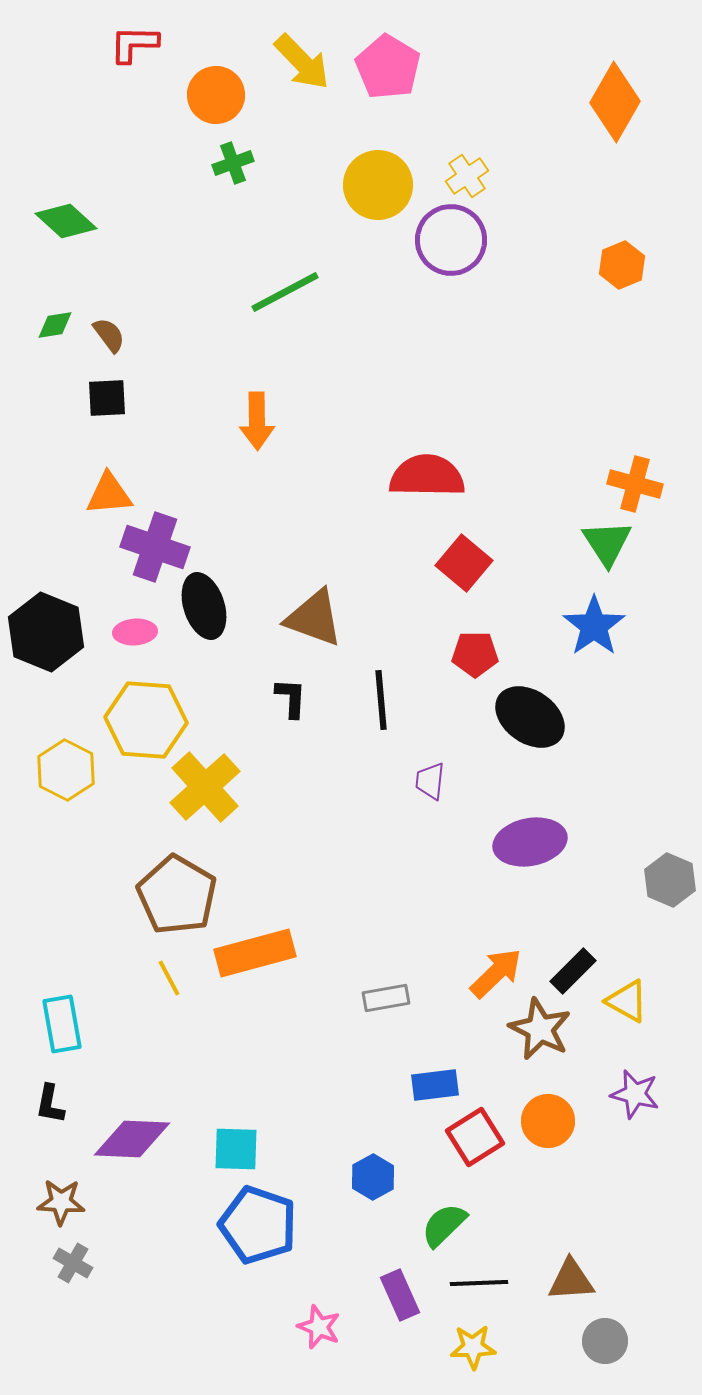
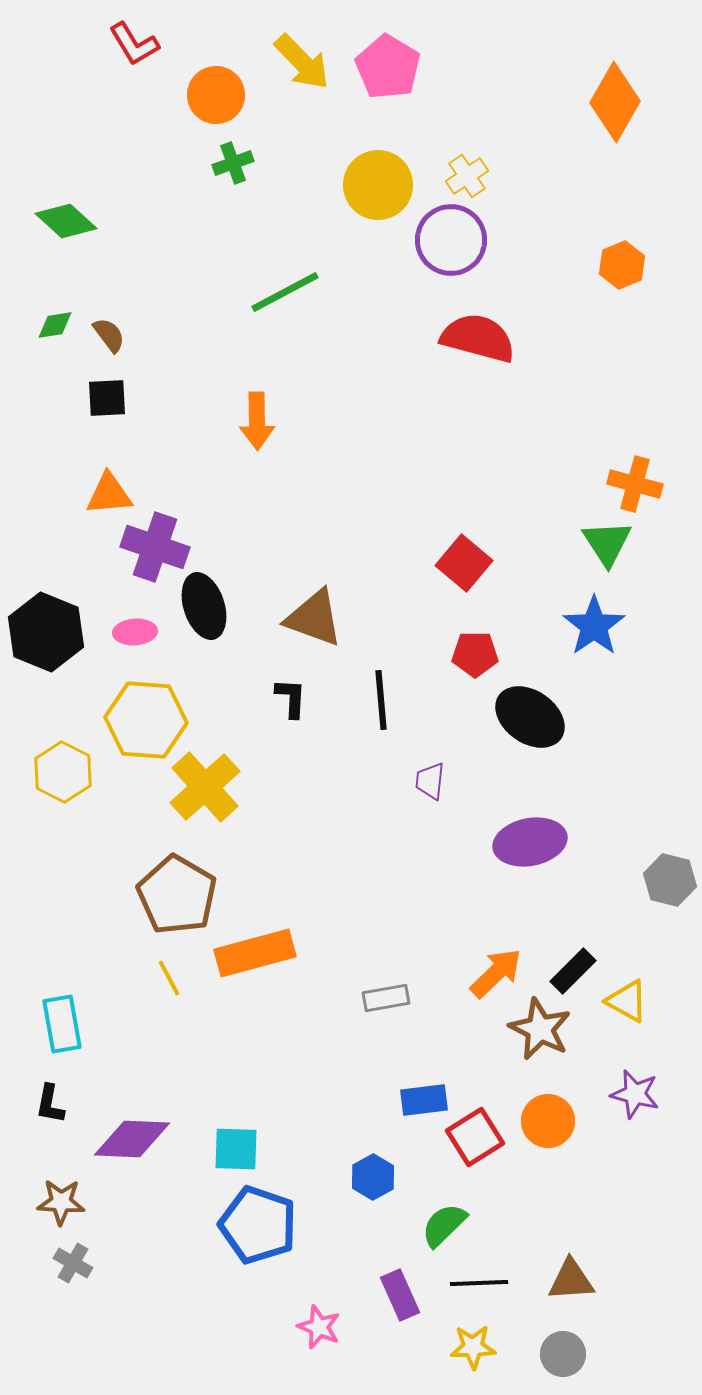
red L-shape at (134, 44): rotated 122 degrees counterclockwise
red semicircle at (427, 476): moved 51 px right, 138 px up; rotated 14 degrees clockwise
yellow hexagon at (66, 770): moved 3 px left, 2 px down
gray hexagon at (670, 880): rotated 9 degrees counterclockwise
blue rectangle at (435, 1085): moved 11 px left, 15 px down
gray circle at (605, 1341): moved 42 px left, 13 px down
